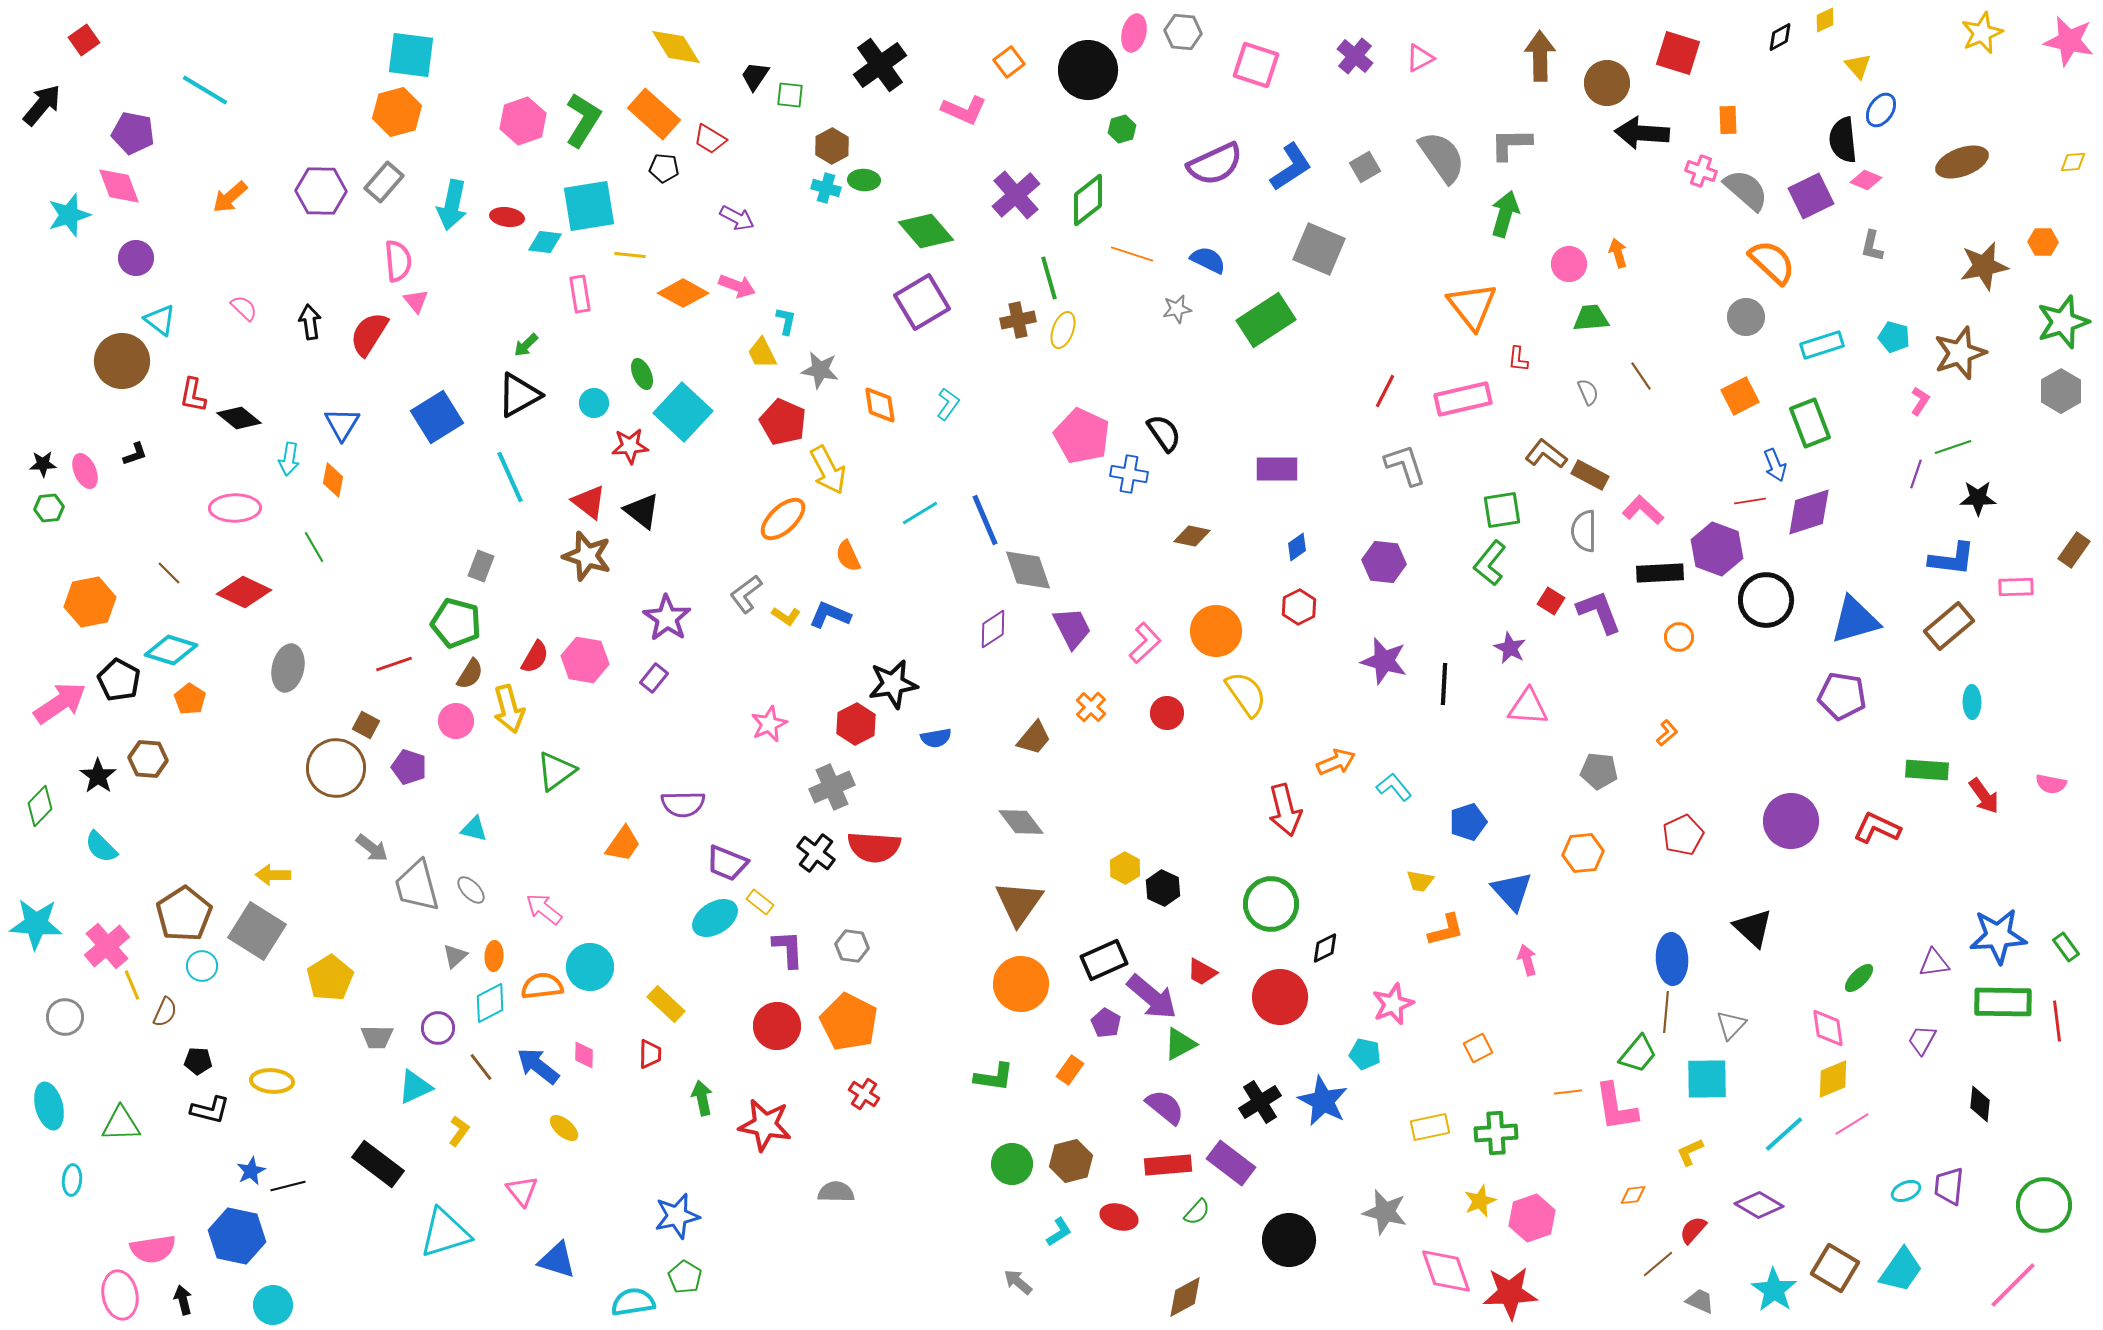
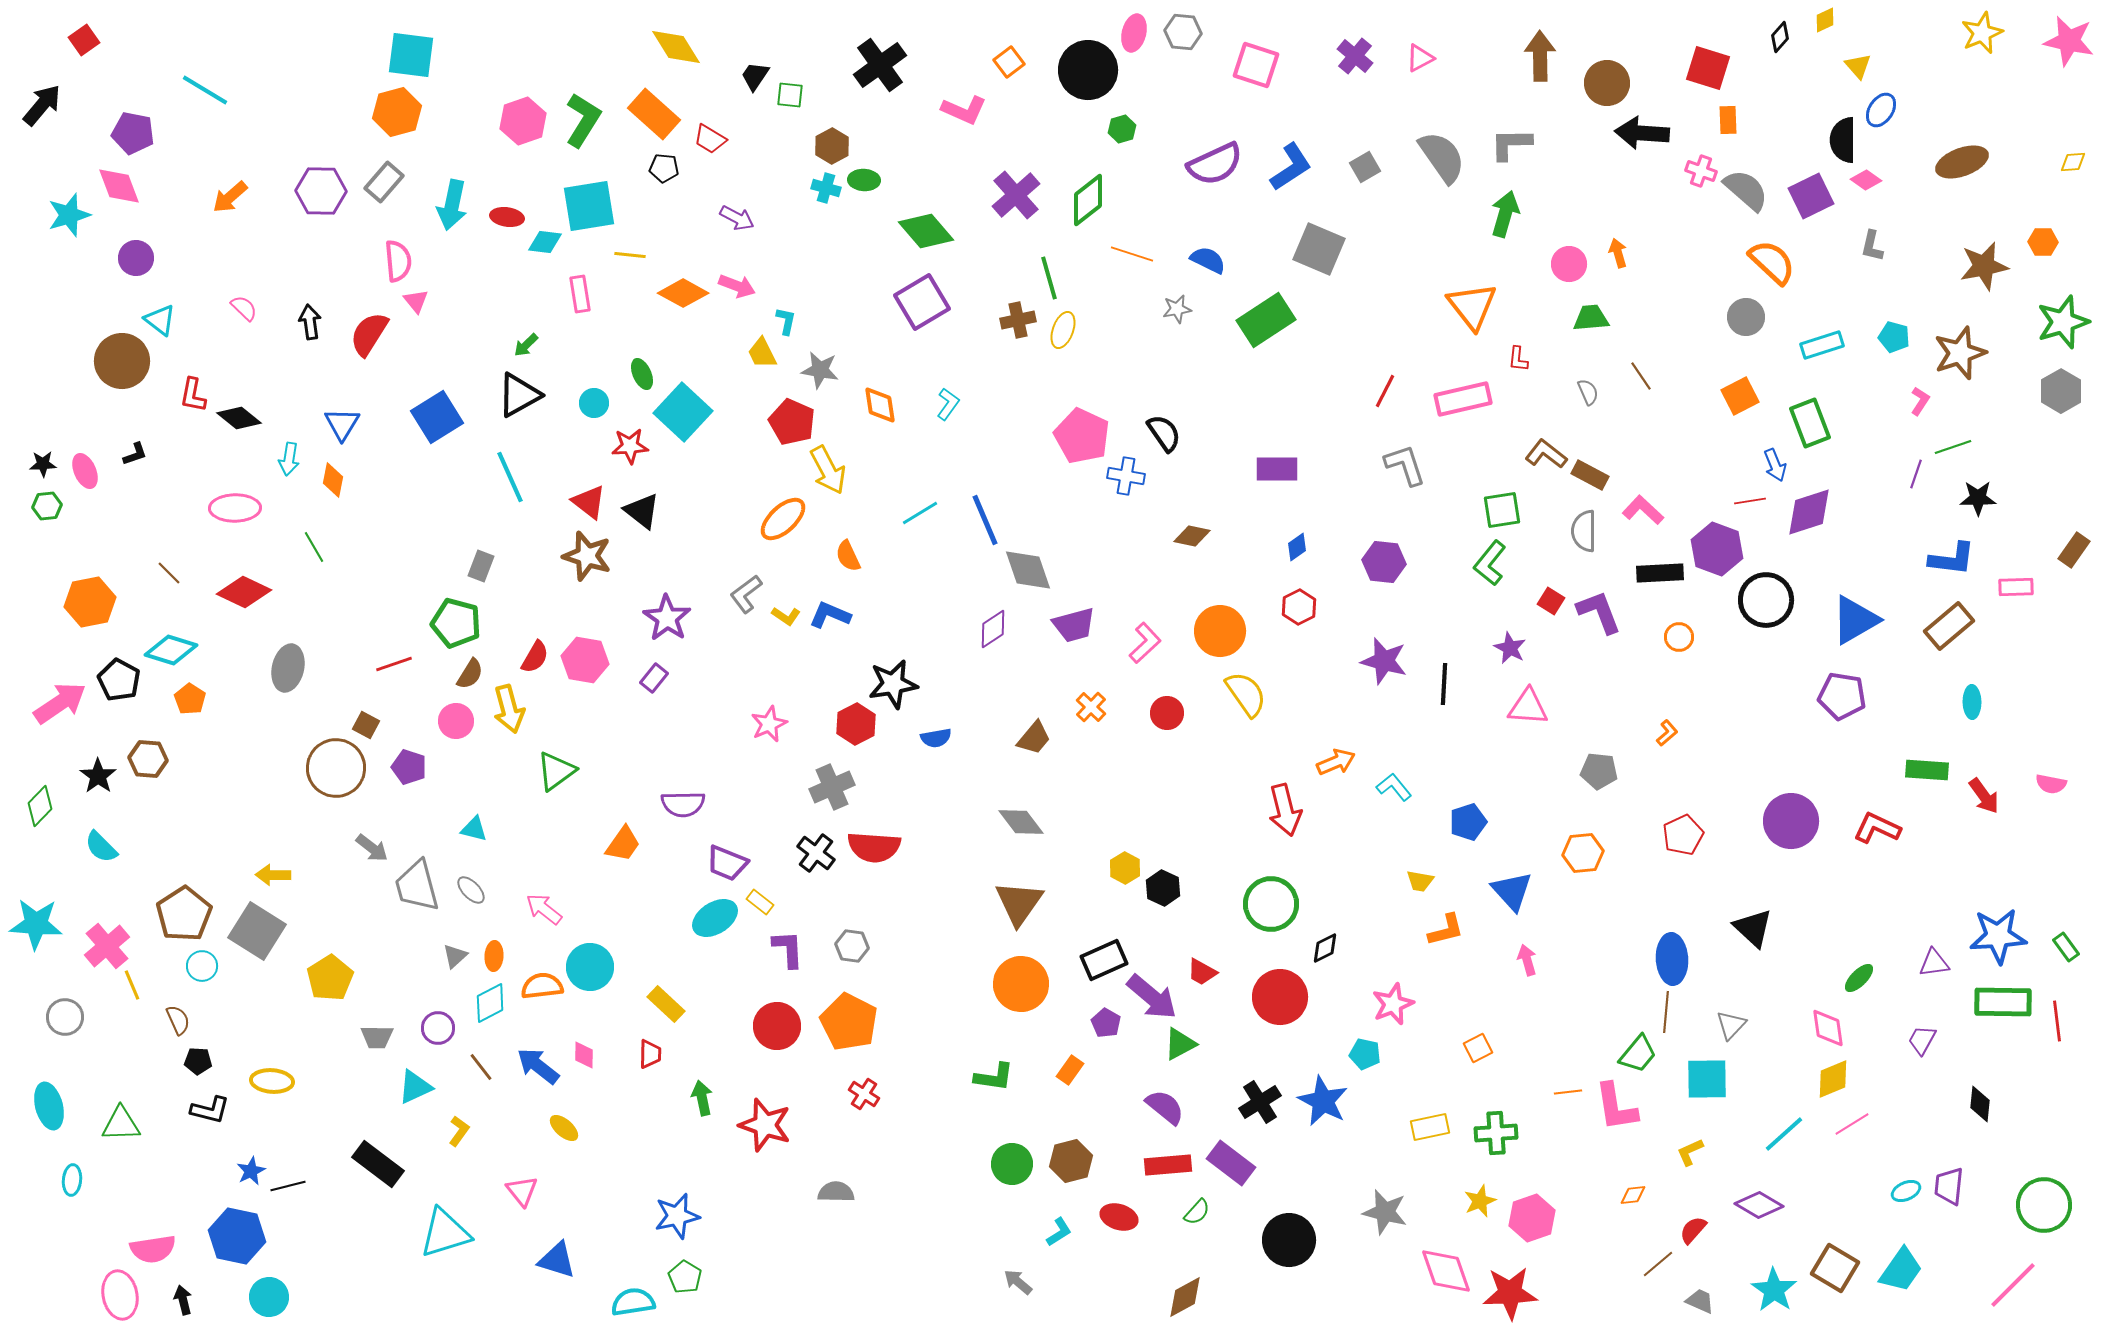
black diamond at (1780, 37): rotated 20 degrees counterclockwise
red square at (1678, 53): moved 30 px right, 15 px down
black semicircle at (1843, 140): rotated 6 degrees clockwise
pink diamond at (1866, 180): rotated 12 degrees clockwise
red pentagon at (783, 422): moved 9 px right
blue cross at (1129, 474): moved 3 px left, 2 px down
green hexagon at (49, 508): moved 2 px left, 2 px up
blue triangle at (1855, 620): rotated 14 degrees counterclockwise
purple trapezoid at (1072, 628): moved 2 px right, 3 px up; rotated 102 degrees clockwise
orange circle at (1216, 631): moved 4 px right
brown semicircle at (165, 1012): moved 13 px right, 8 px down; rotated 48 degrees counterclockwise
red star at (765, 1125): rotated 8 degrees clockwise
cyan circle at (273, 1305): moved 4 px left, 8 px up
